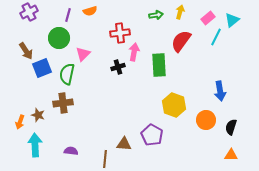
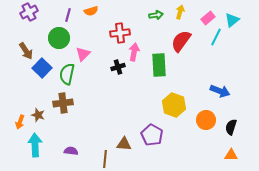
orange semicircle: moved 1 px right
blue square: rotated 24 degrees counterclockwise
blue arrow: rotated 60 degrees counterclockwise
